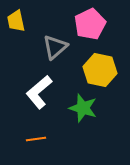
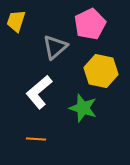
yellow trapezoid: rotated 30 degrees clockwise
yellow hexagon: moved 1 px right, 1 px down
orange line: rotated 12 degrees clockwise
